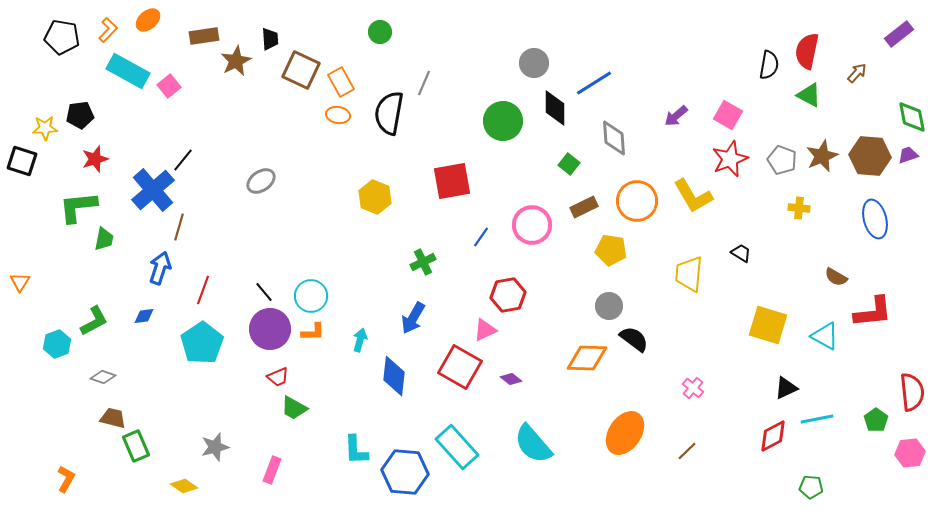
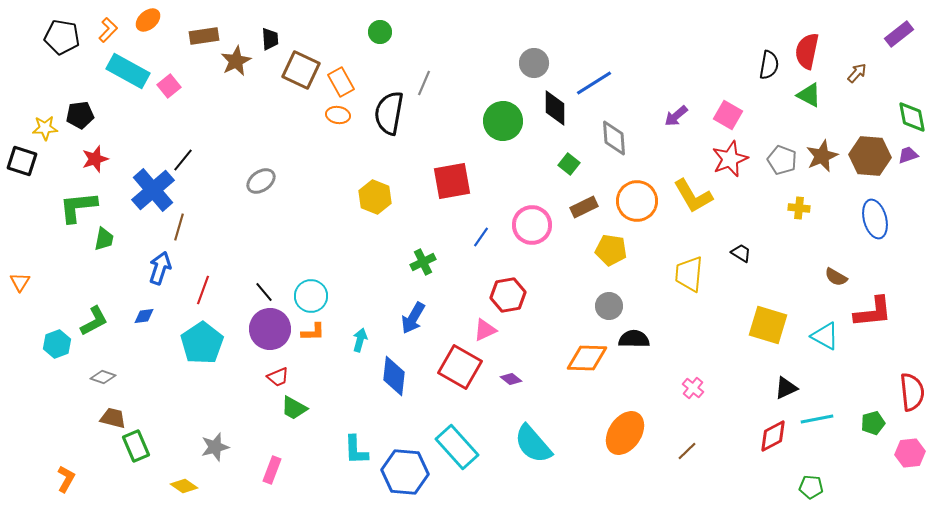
black semicircle at (634, 339): rotated 36 degrees counterclockwise
green pentagon at (876, 420): moved 3 px left, 3 px down; rotated 20 degrees clockwise
